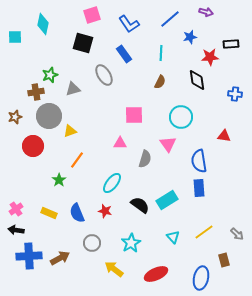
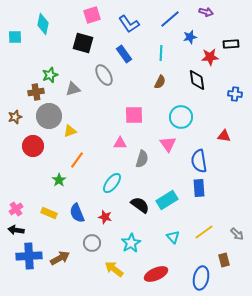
gray semicircle at (145, 159): moved 3 px left
red star at (105, 211): moved 6 px down
